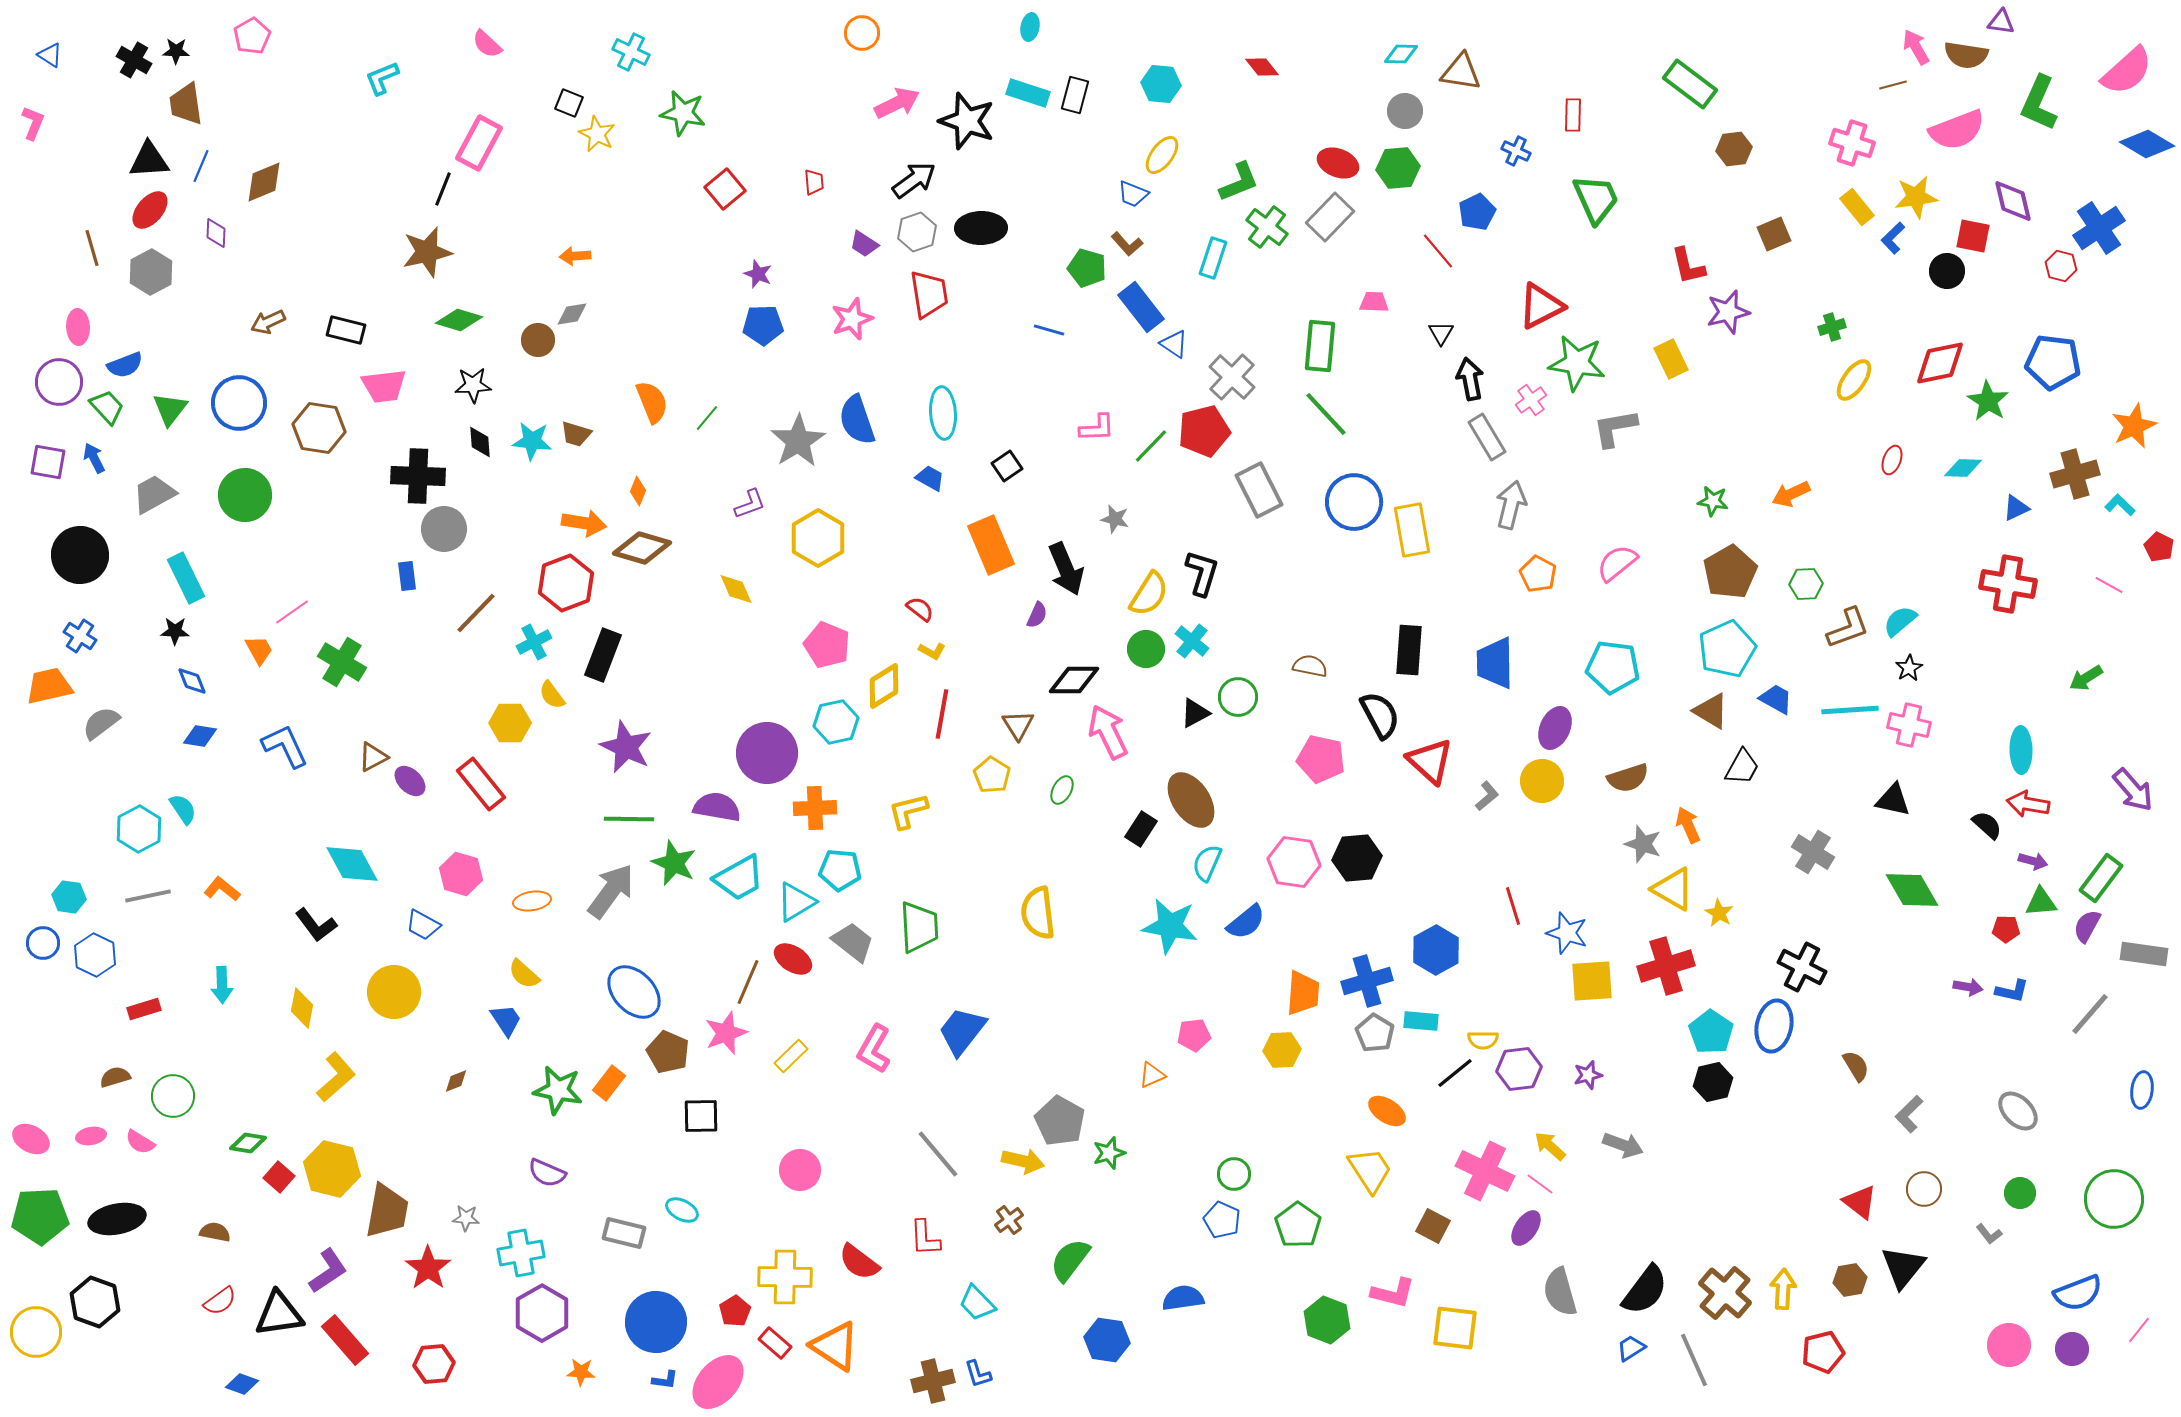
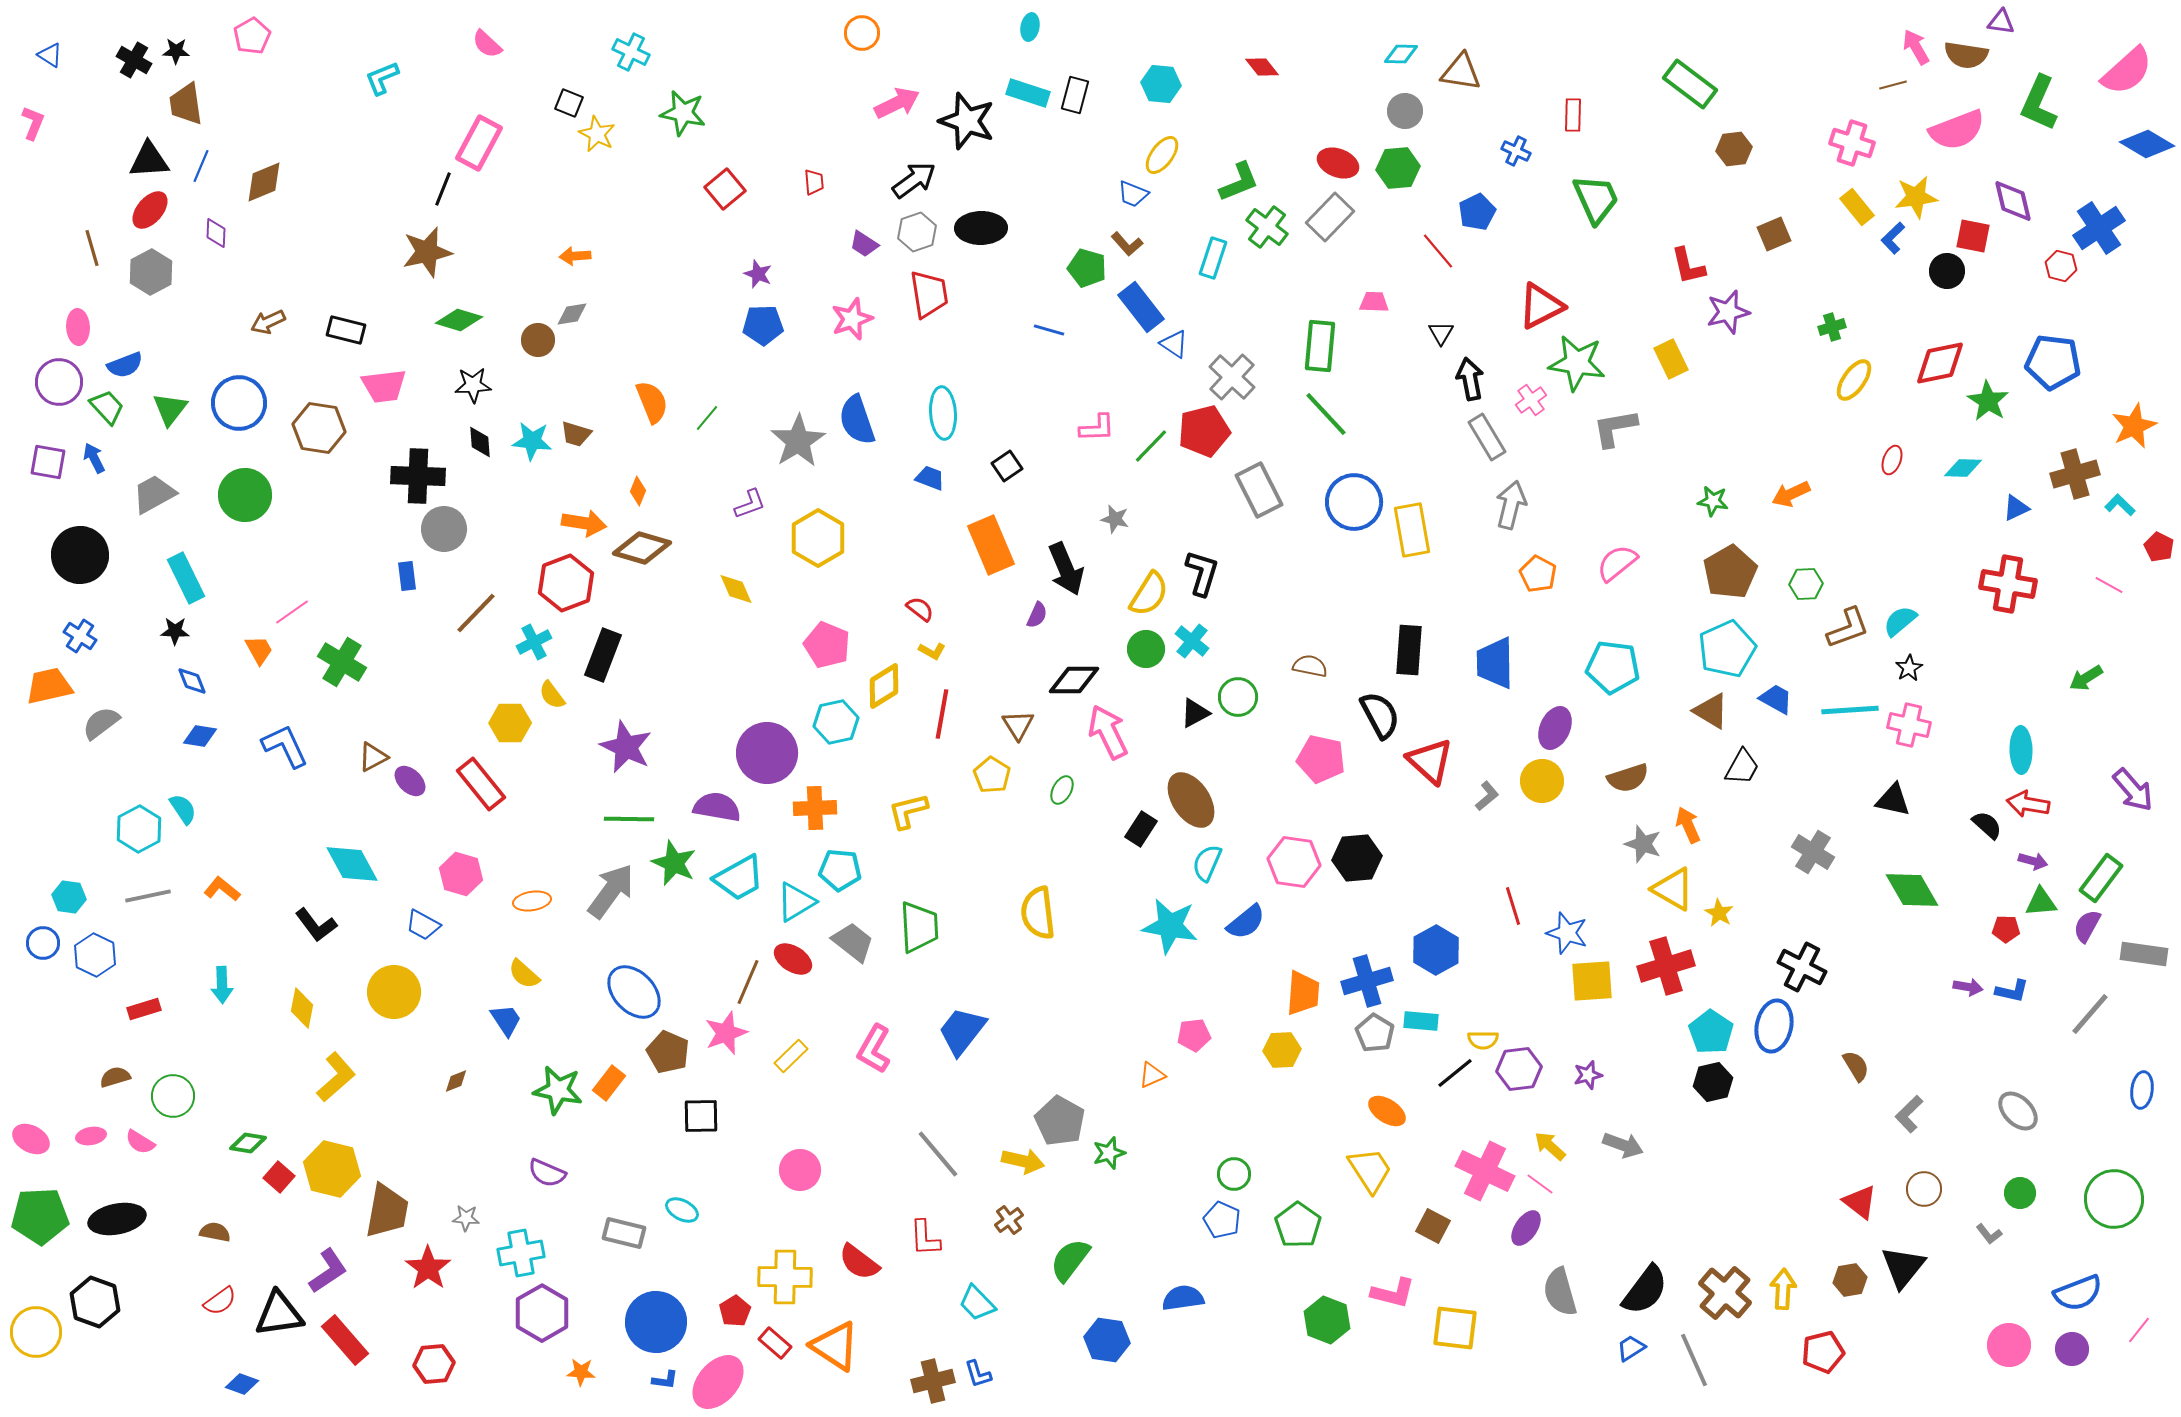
blue trapezoid at (930, 478): rotated 8 degrees counterclockwise
